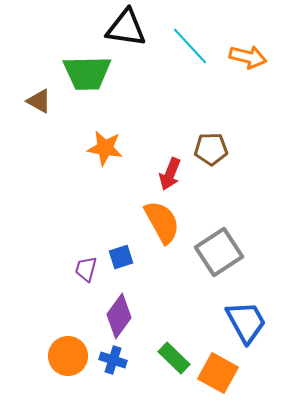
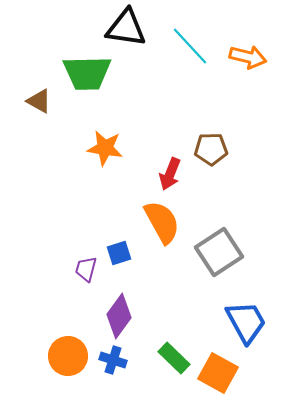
blue square: moved 2 px left, 4 px up
